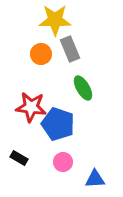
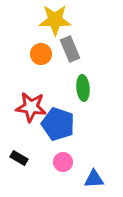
green ellipse: rotated 25 degrees clockwise
blue triangle: moved 1 px left
